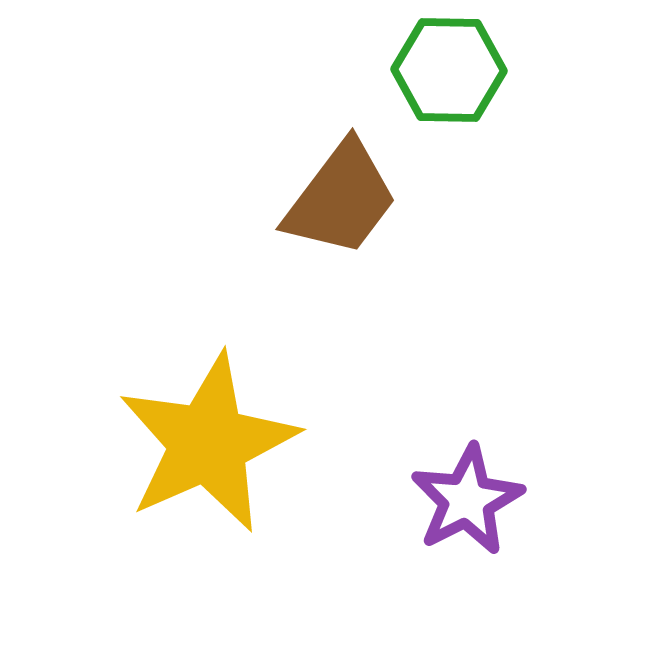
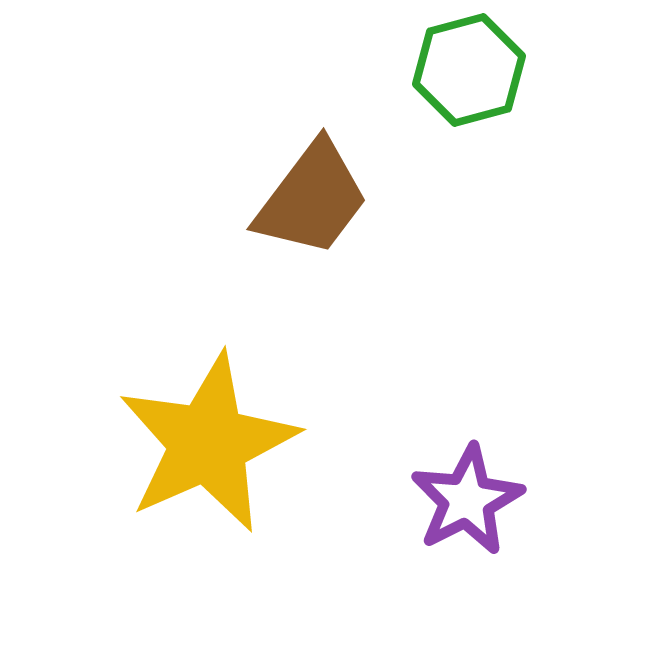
green hexagon: moved 20 px right; rotated 16 degrees counterclockwise
brown trapezoid: moved 29 px left
